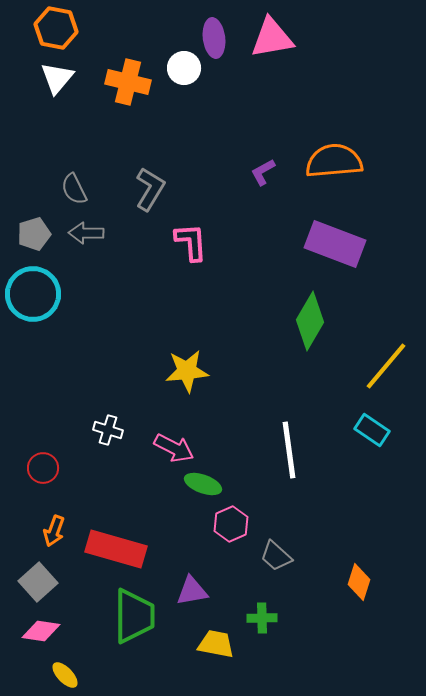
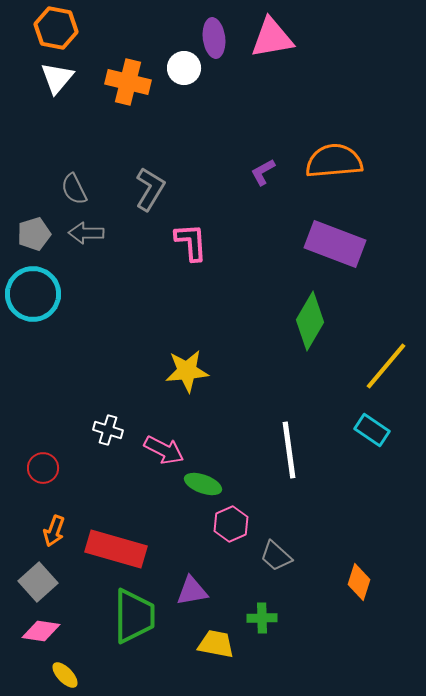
pink arrow: moved 10 px left, 2 px down
